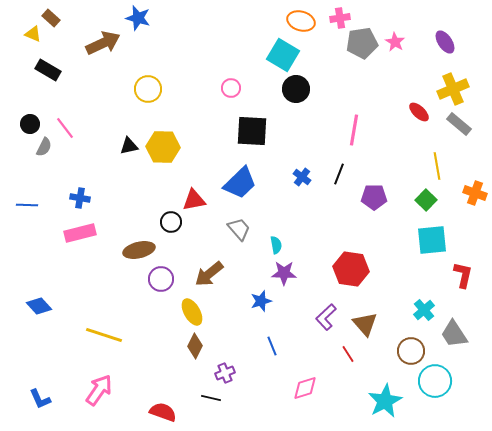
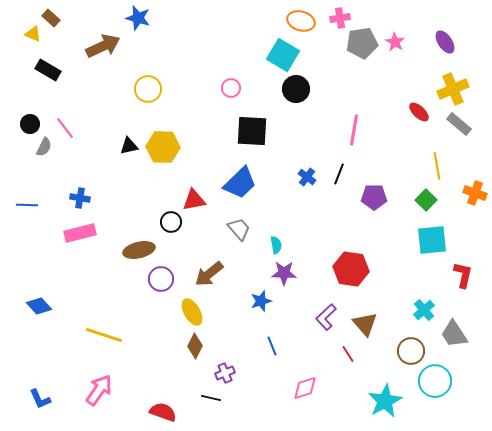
brown arrow at (103, 43): moved 3 px down
blue cross at (302, 177): moved 5 px right
